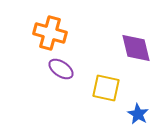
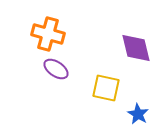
orange cross: moved 2 px left, 1 px down
purple ellipse: moved 5 px left
